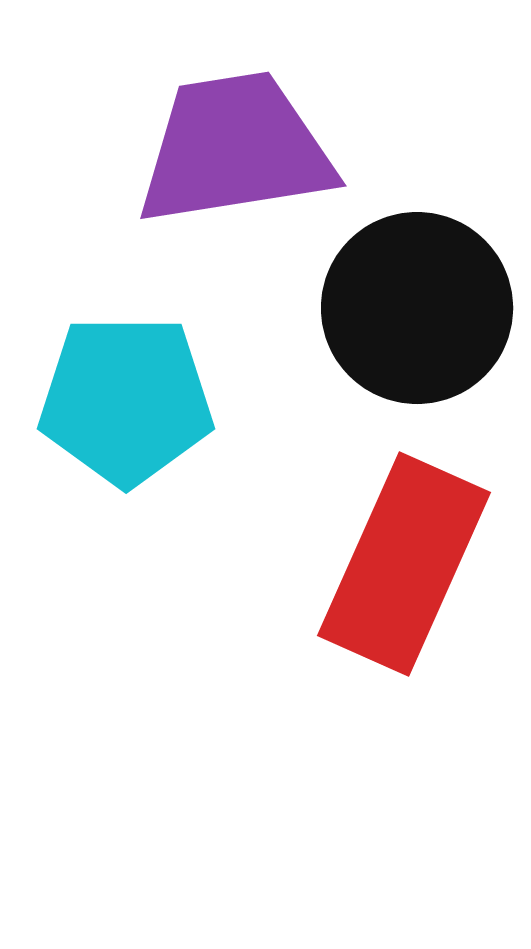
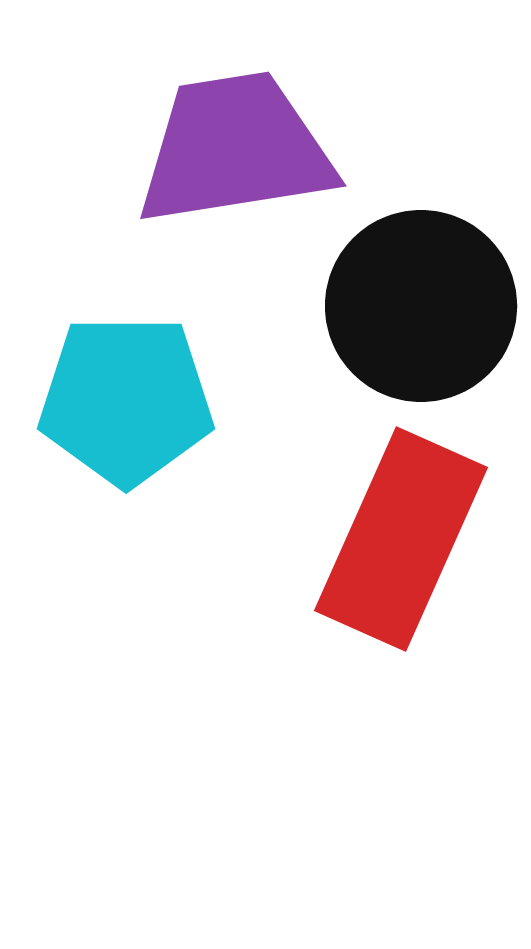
black circle: moved 4 px right, 2 px up
red rectangle: moved 3 px left, 25 px up
